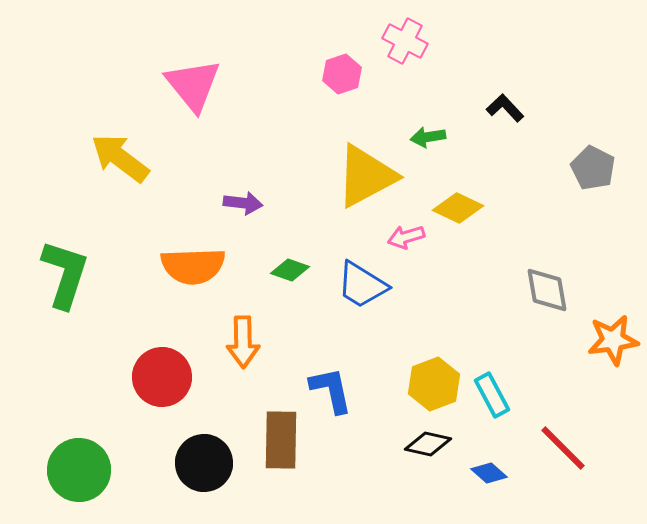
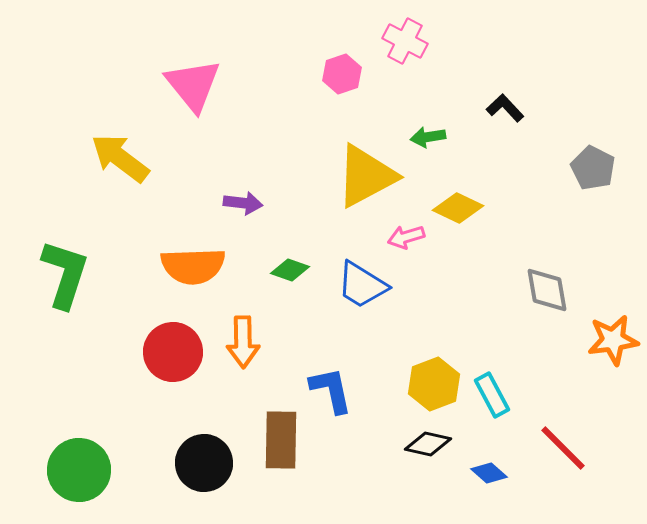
red circle: moved 11 px right, 25 px up
